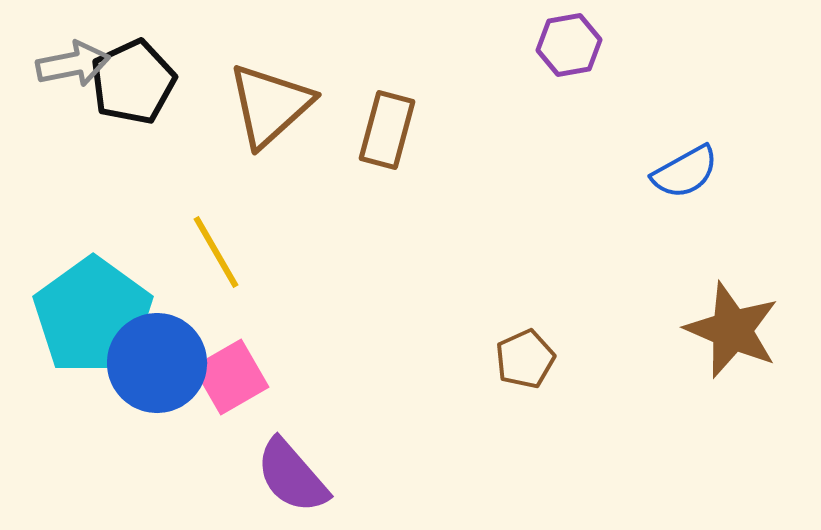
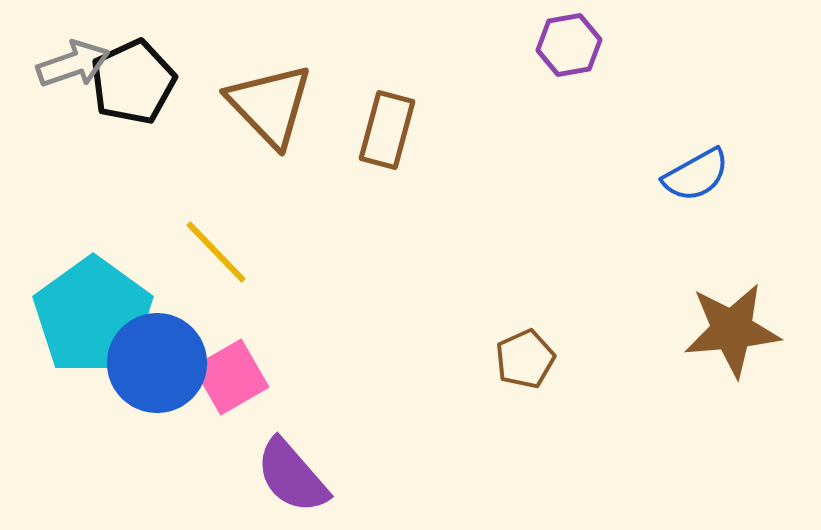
gray arrow: rotated 8 degrees counterclockwise
brown triangle: rotated 32 degrees counterclockwise
blue semicircle: moved 11 px right, 3 px down
yellow line: rotated 14 degrees counterclockwise
brown star: rotated 28 degrees counterclockwise
